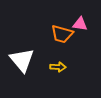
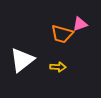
pink triangle: rotated 28 degrees counterclockwise
white triangle: rotated 32 degrees clockwise
